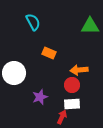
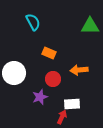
red circle: moved 19 px left, 6 px up
